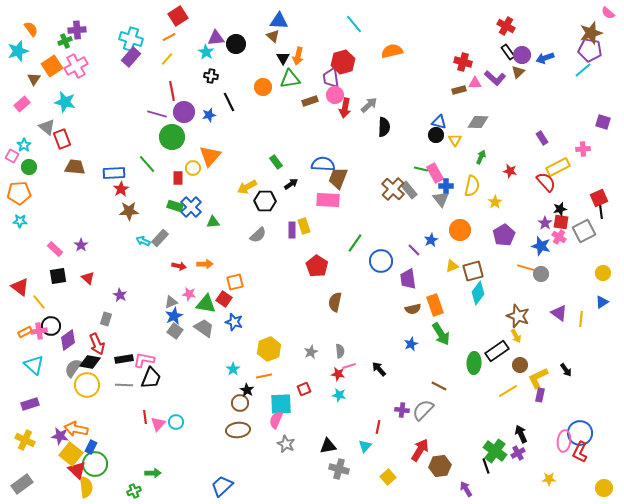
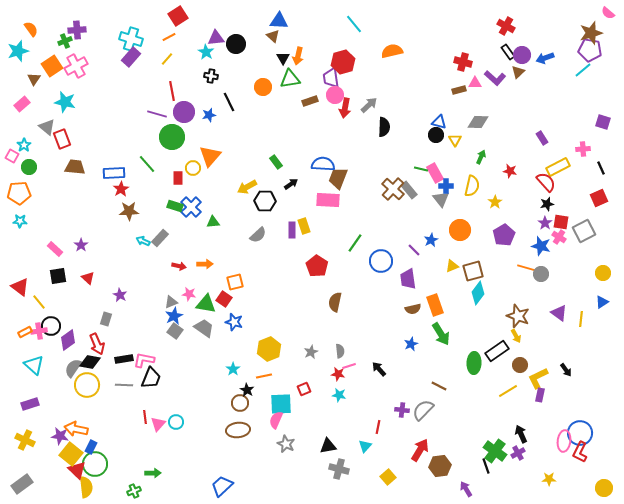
black star at (560, 209): moved 13 px left, 5 px up
black line at (601, 212): moved 44 px up; rotated 16 degrees counterclockwise
